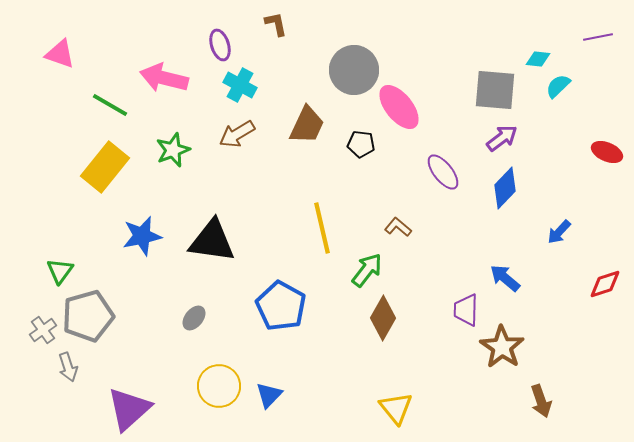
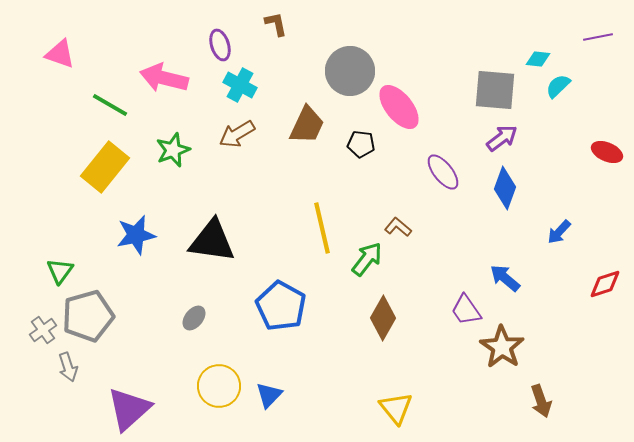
gray circle at (354, 70): moved 4 px left, 1 px down
blue diamond at (505, 188): rotated 24 degrees counterclockwise
blue star at (142, 236): moved 6 px left, 1 px up
green arrow at (367, 270): moved 11 px up
purple trapezoid at (466, 310): rotated 36 degrees counterclockwise
